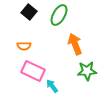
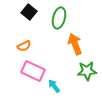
green ellipse: moved 3 px down; rotated 15 degrees counterclockwise
orange semicircle: rotated 24 degrees counterclockwise
cyan arrow: moved 2 px right
